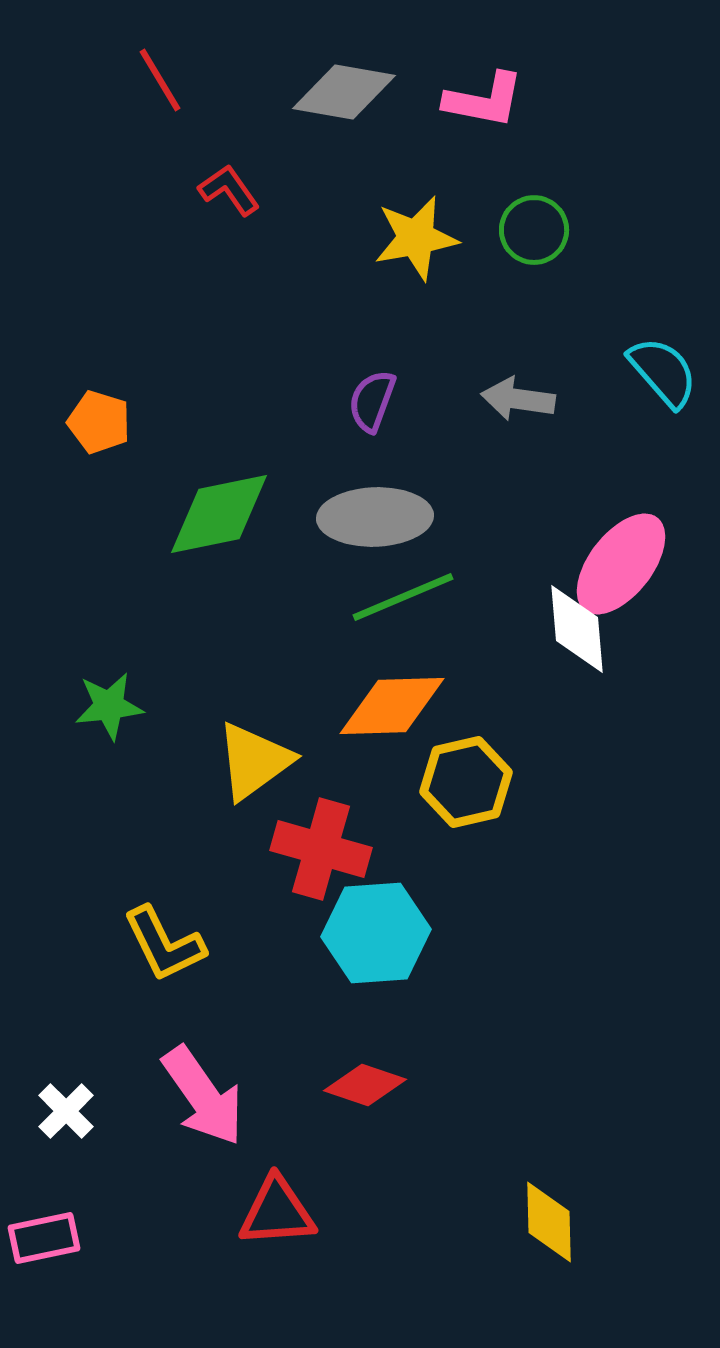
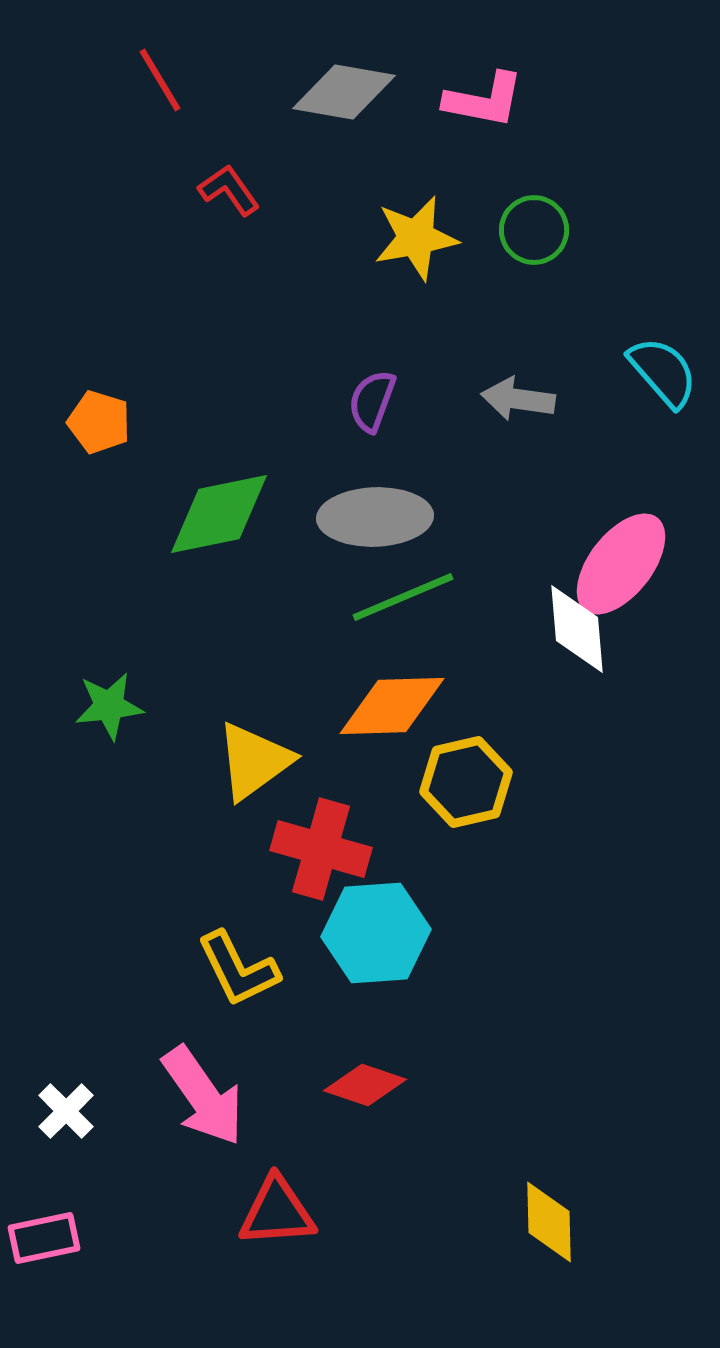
yellow L-shape: moved 74 px right, 25 px down
